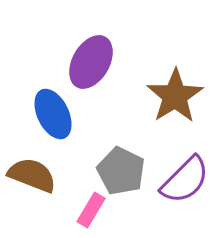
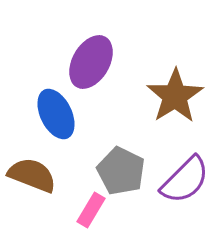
blue ellipse: moved 3 px right
